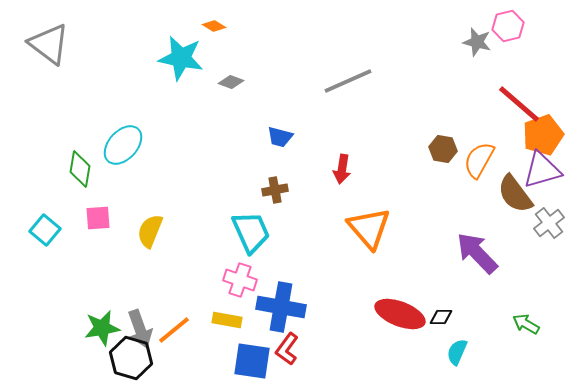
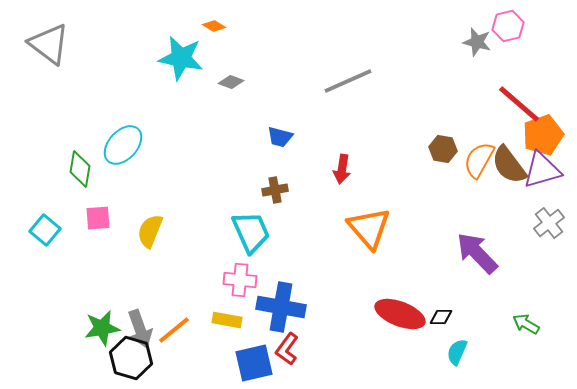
brown semicircle: moved 6 px left, 29 px up
pink cross: rotated 12 degrees counterclockwise
blue square: moved 2 px right, 2 px down; rotated 21 degrees counterclockwise
